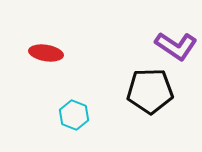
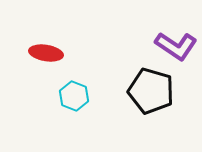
black pentagon: moved 1 px right; rotated 18 degrees clockwise
cyan hexagon: moved 19 px up
